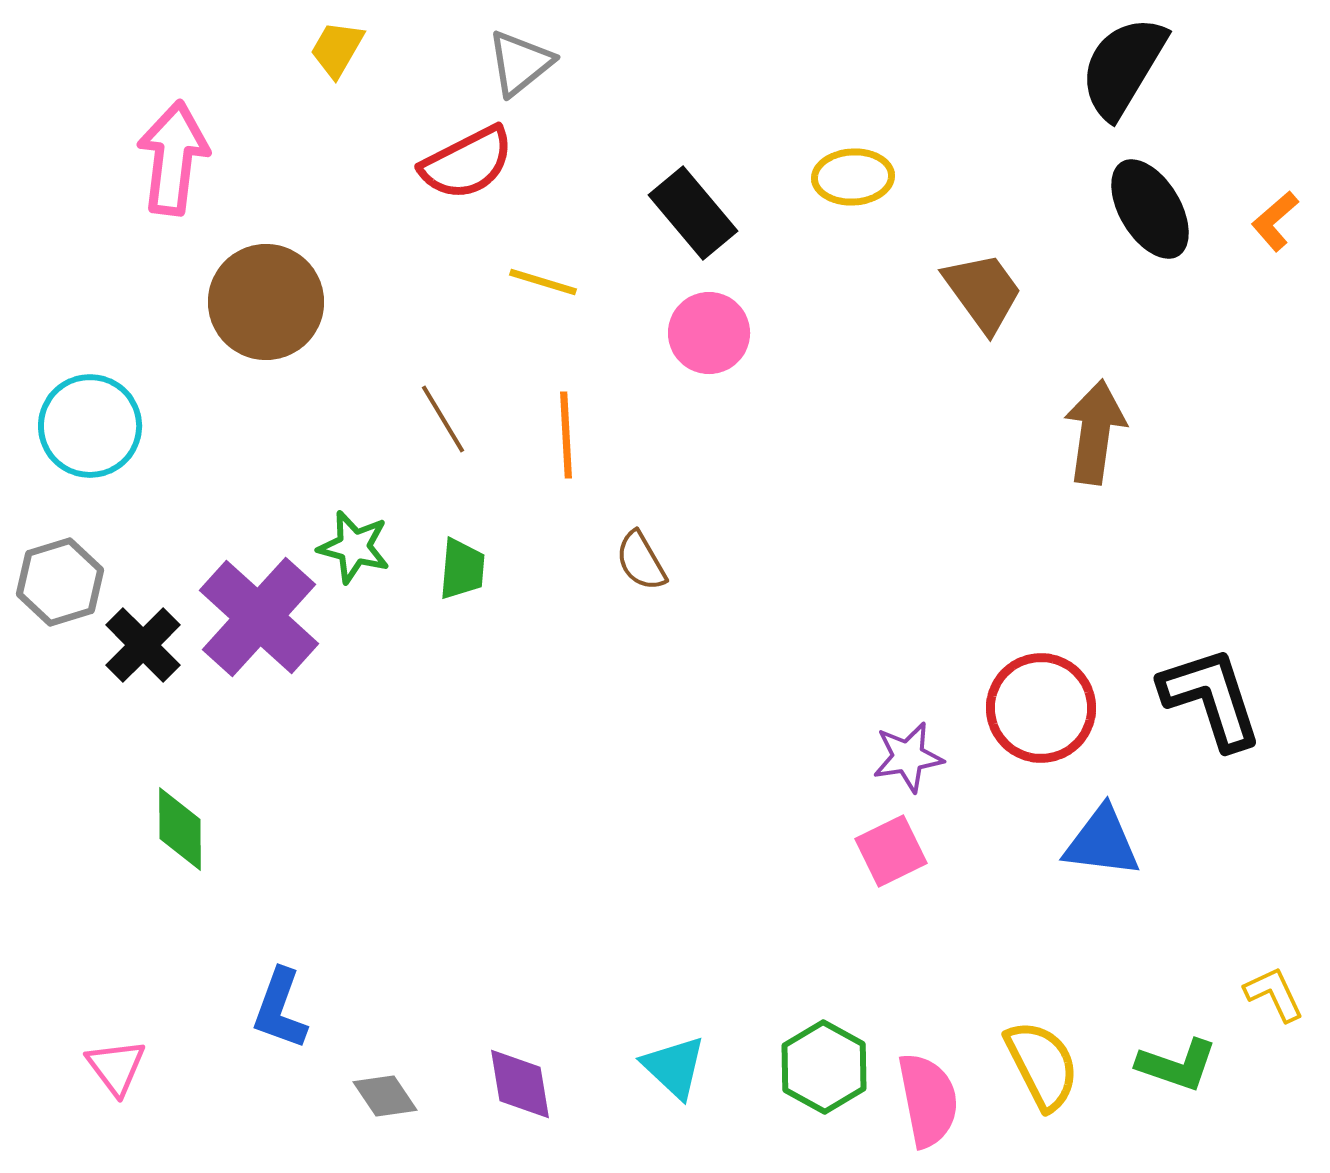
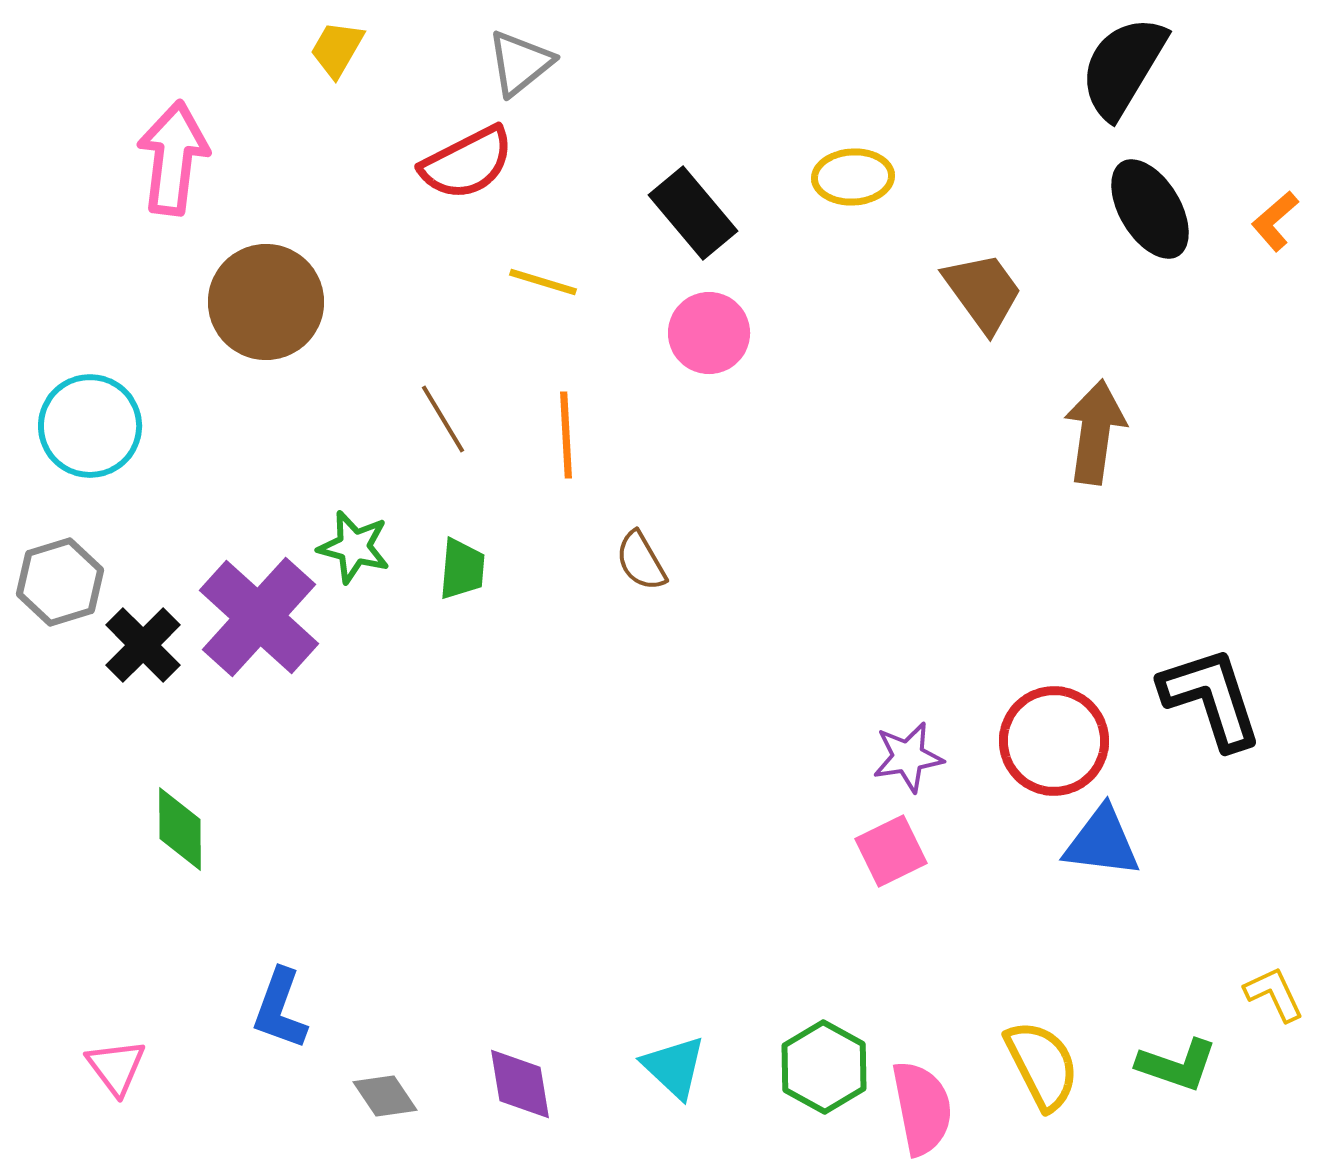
red circle: moved 13 px right, 33 px down
pink semicircle: moved 6 px left, 8 px down
